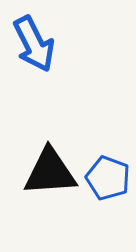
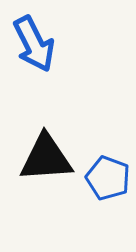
black triangle: moved 4 px left, 14 px up
